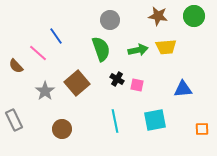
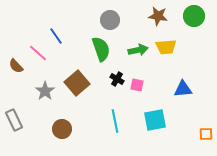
orange square: moved 4 px right, 5 px down
